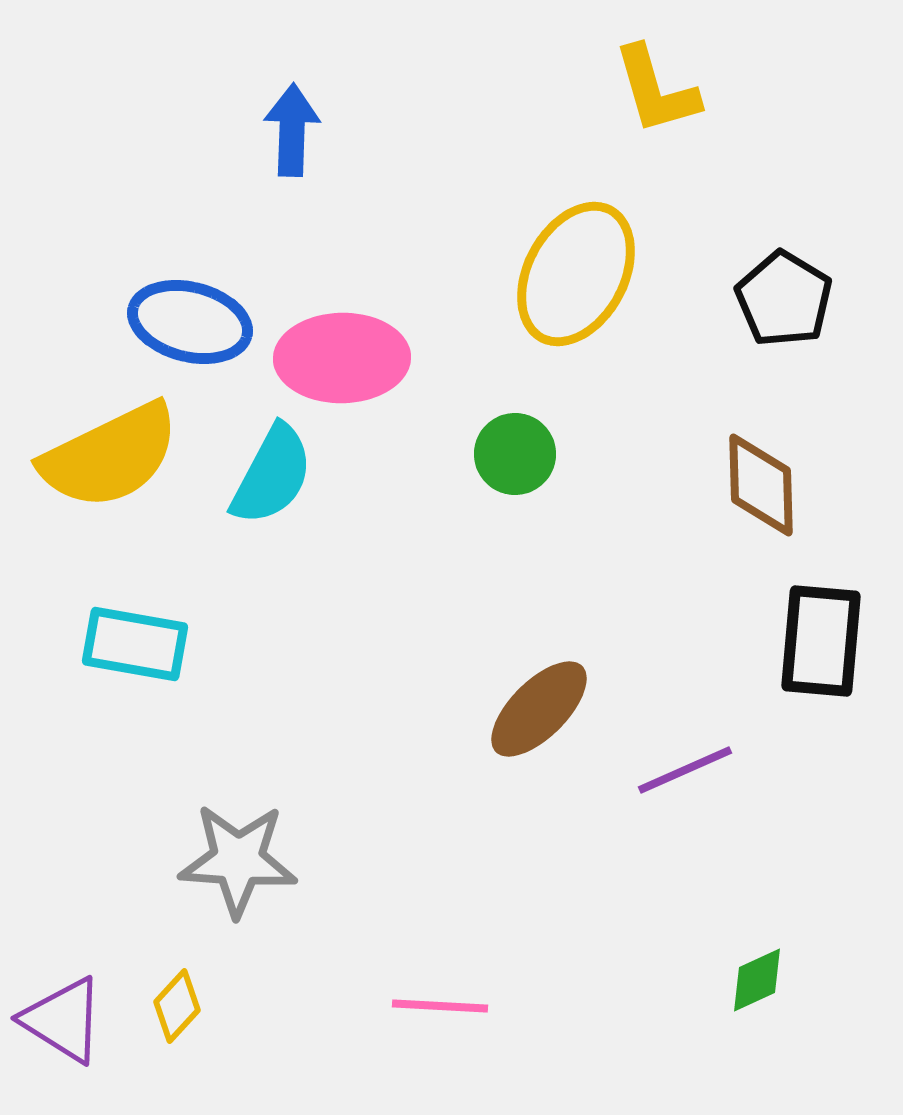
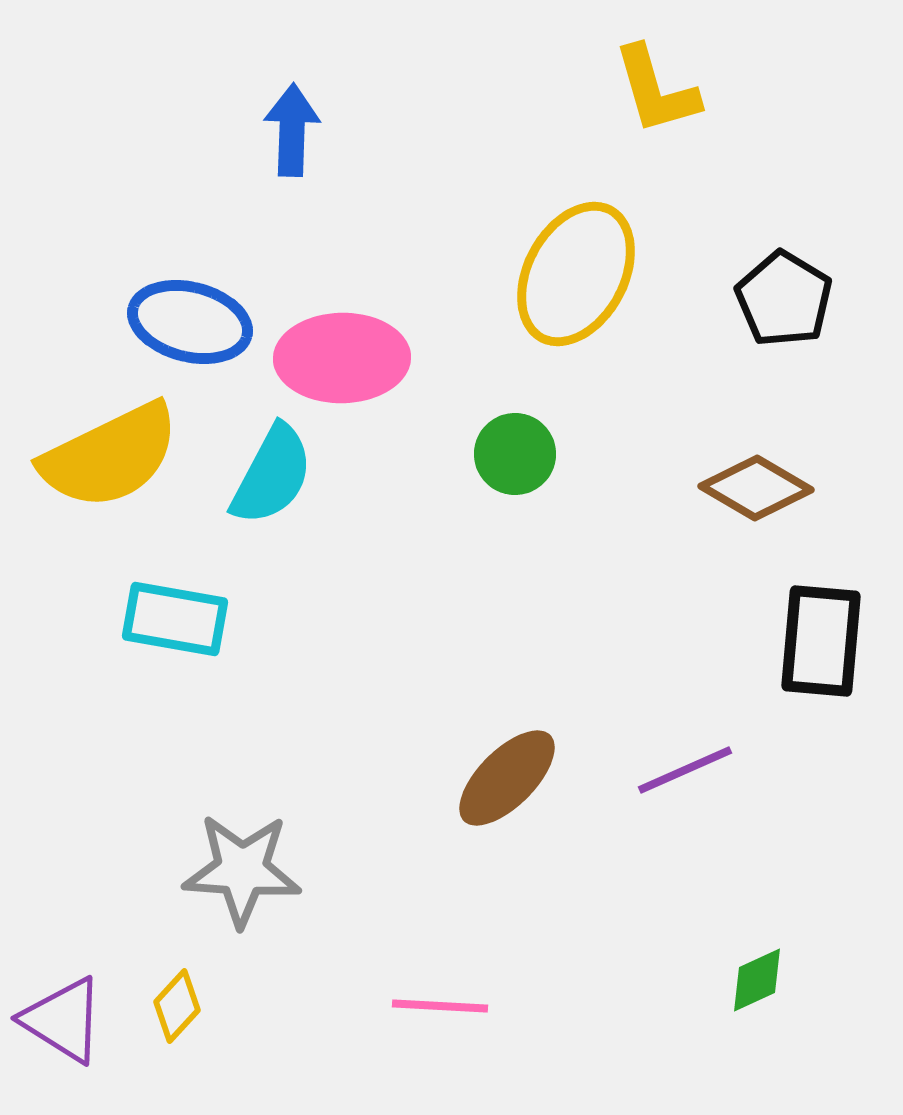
brown diamond: moved 5 px left, 3 px down; rotated 58 degrees counterclockwise
cyan rectangle: moved 40 px right, 25 px up
brown ellipse: moved 32 px left, 69 px down
gray star: moved 4 px right, 10 px down
